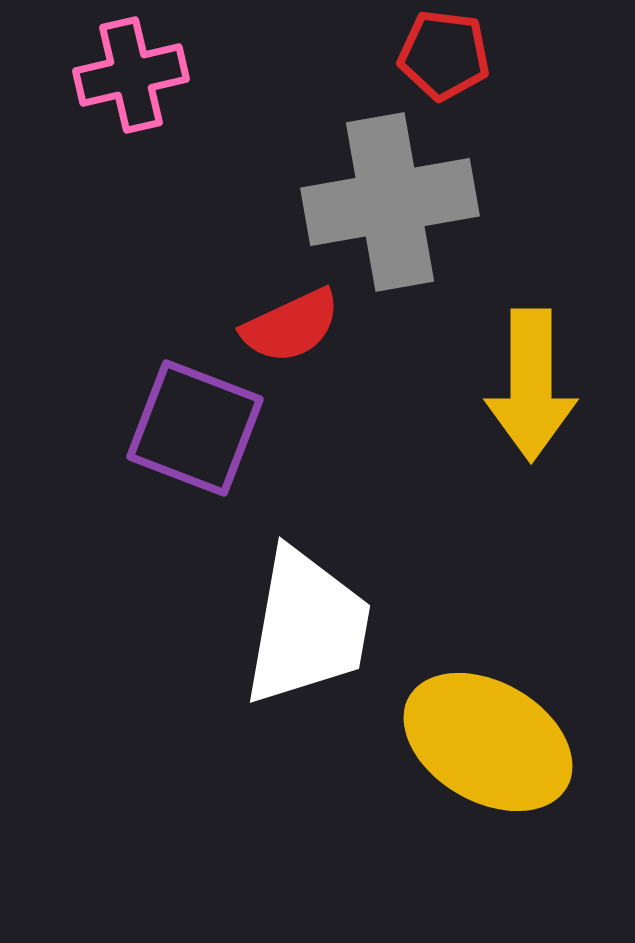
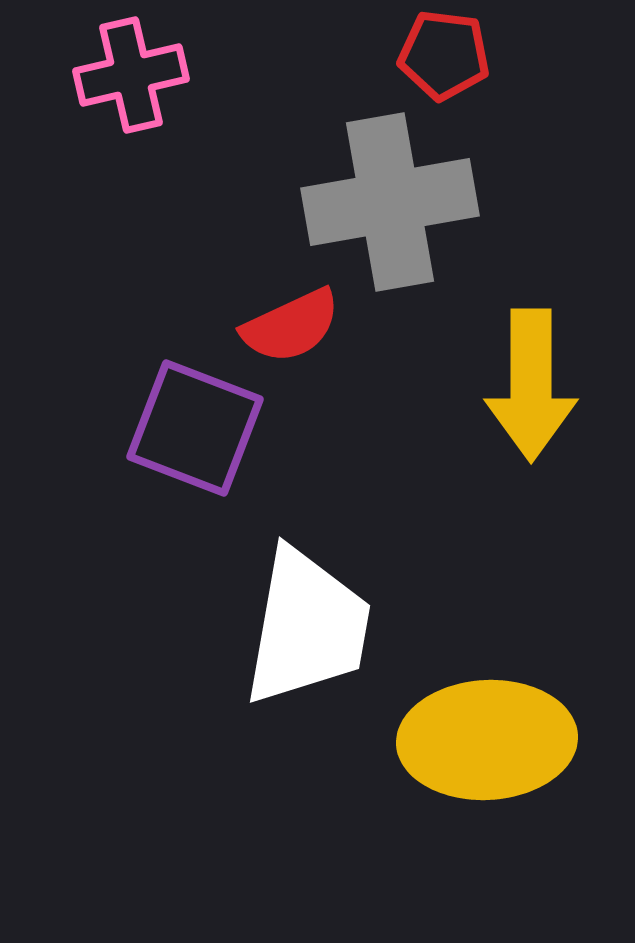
yellow ellipse: moved 1 px left, 2 px up; rotated 33 degrees counterclockwise
